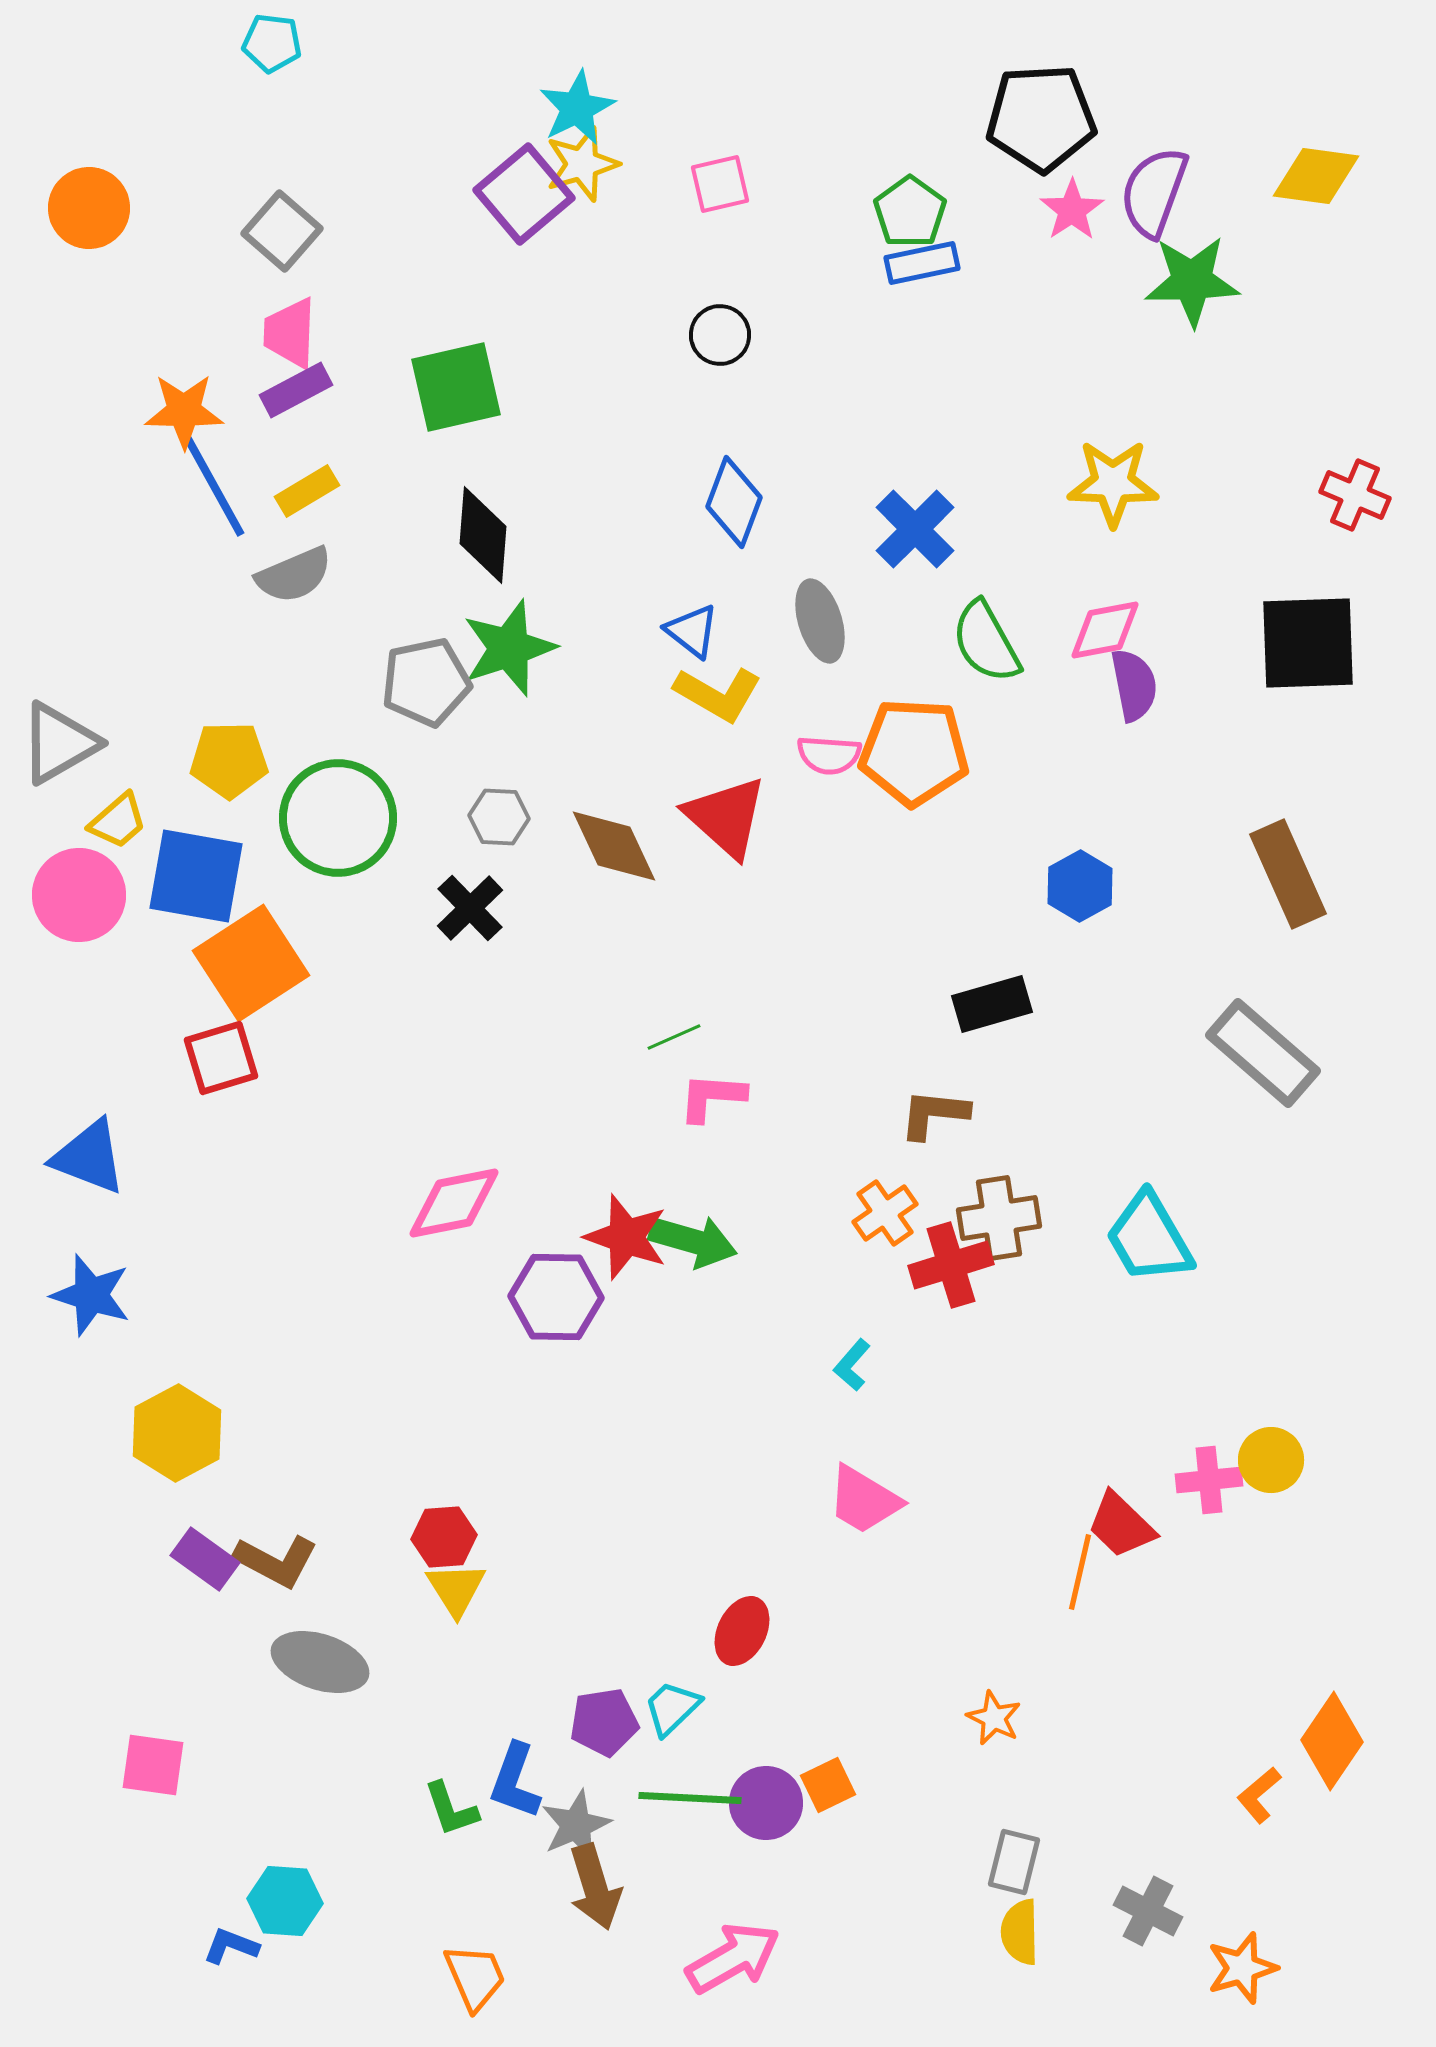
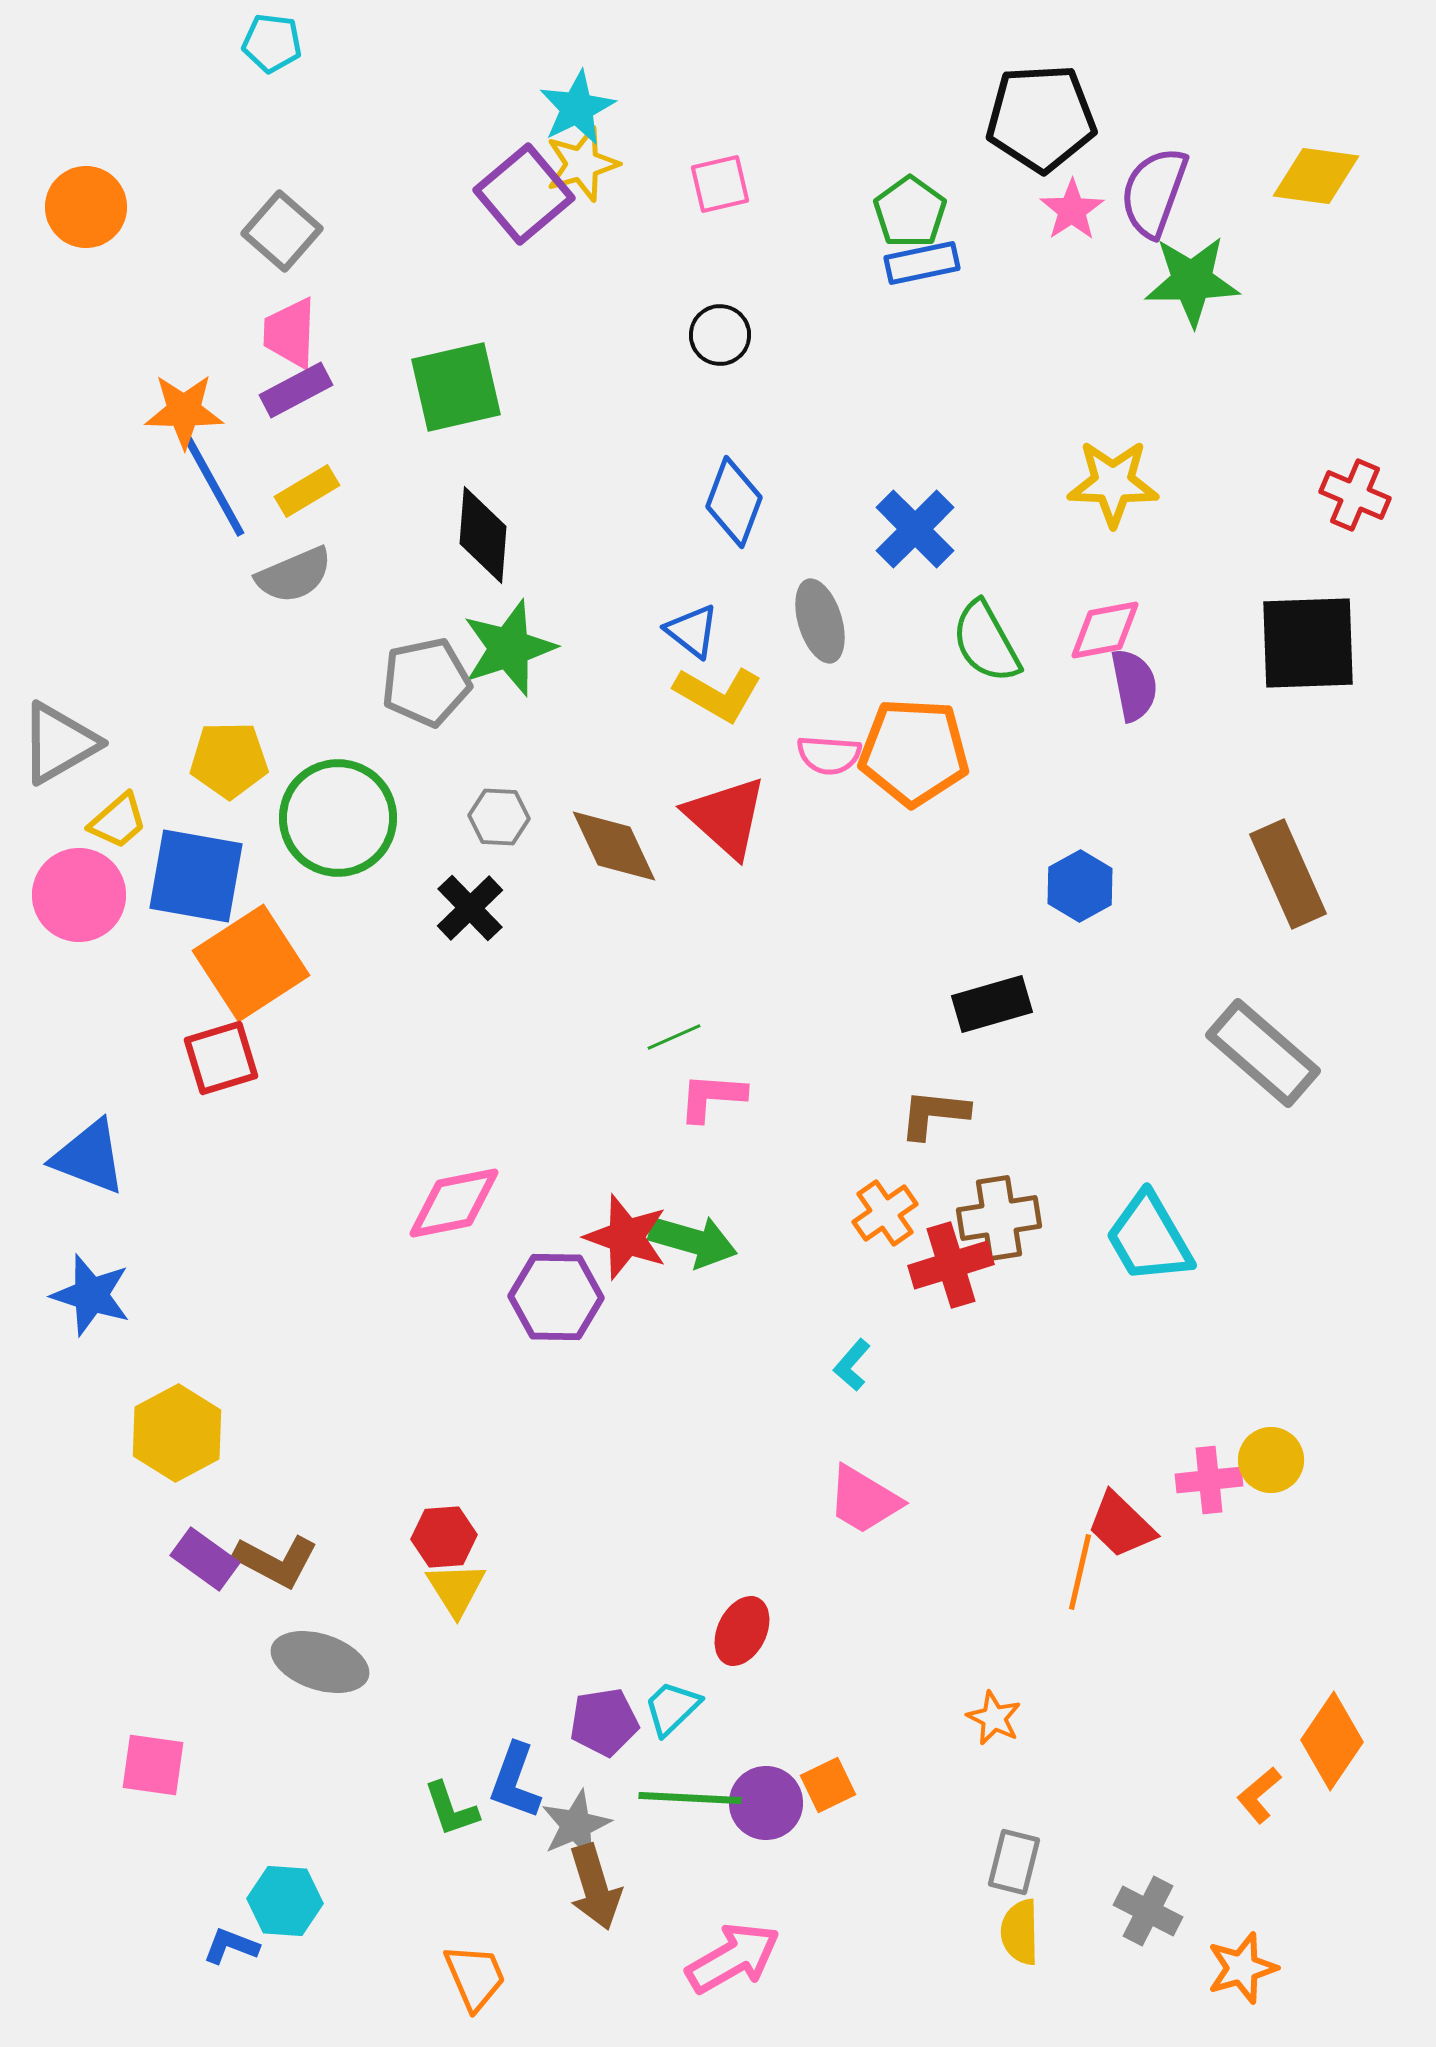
orange circle at (89, 208): moved 3 px left, 1 px up
